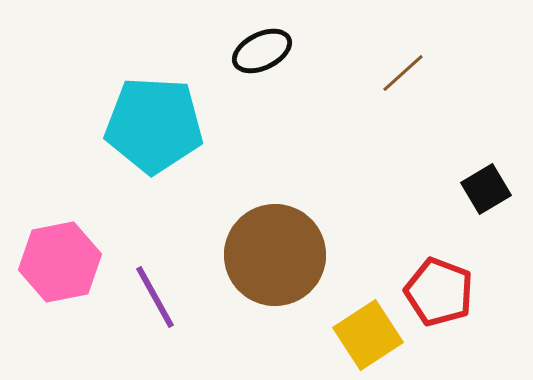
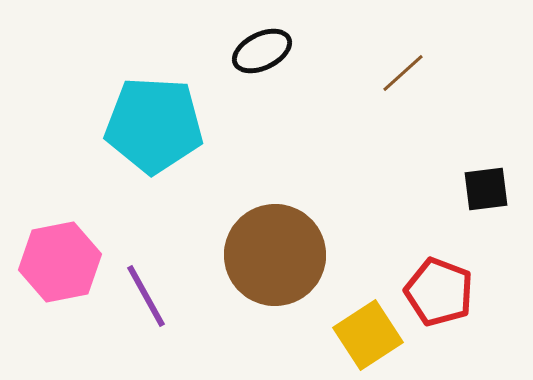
black square: rotated 24 degrees clockwise
purple line: moved 9 px left, 1 px up
